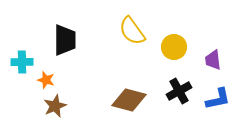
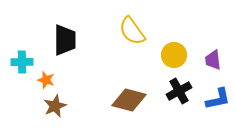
yellow circle: moved 8 px down
